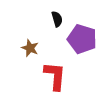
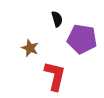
purple pentagon: rotated 8 degrees counterclockwise
red L-shape: rotated 8 degrees clockwise
